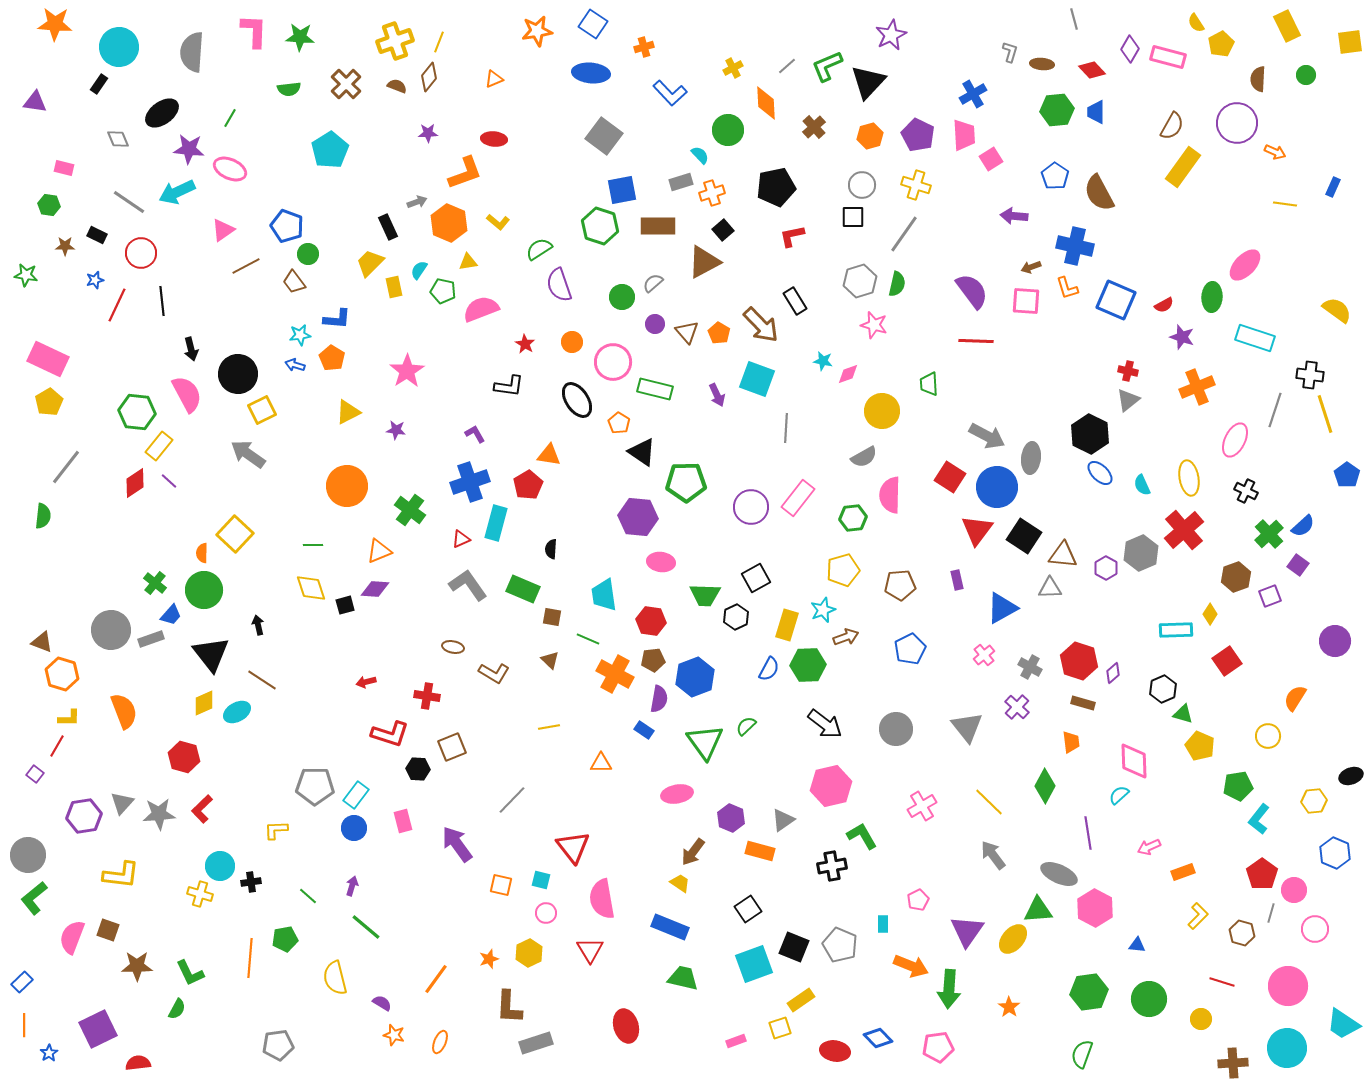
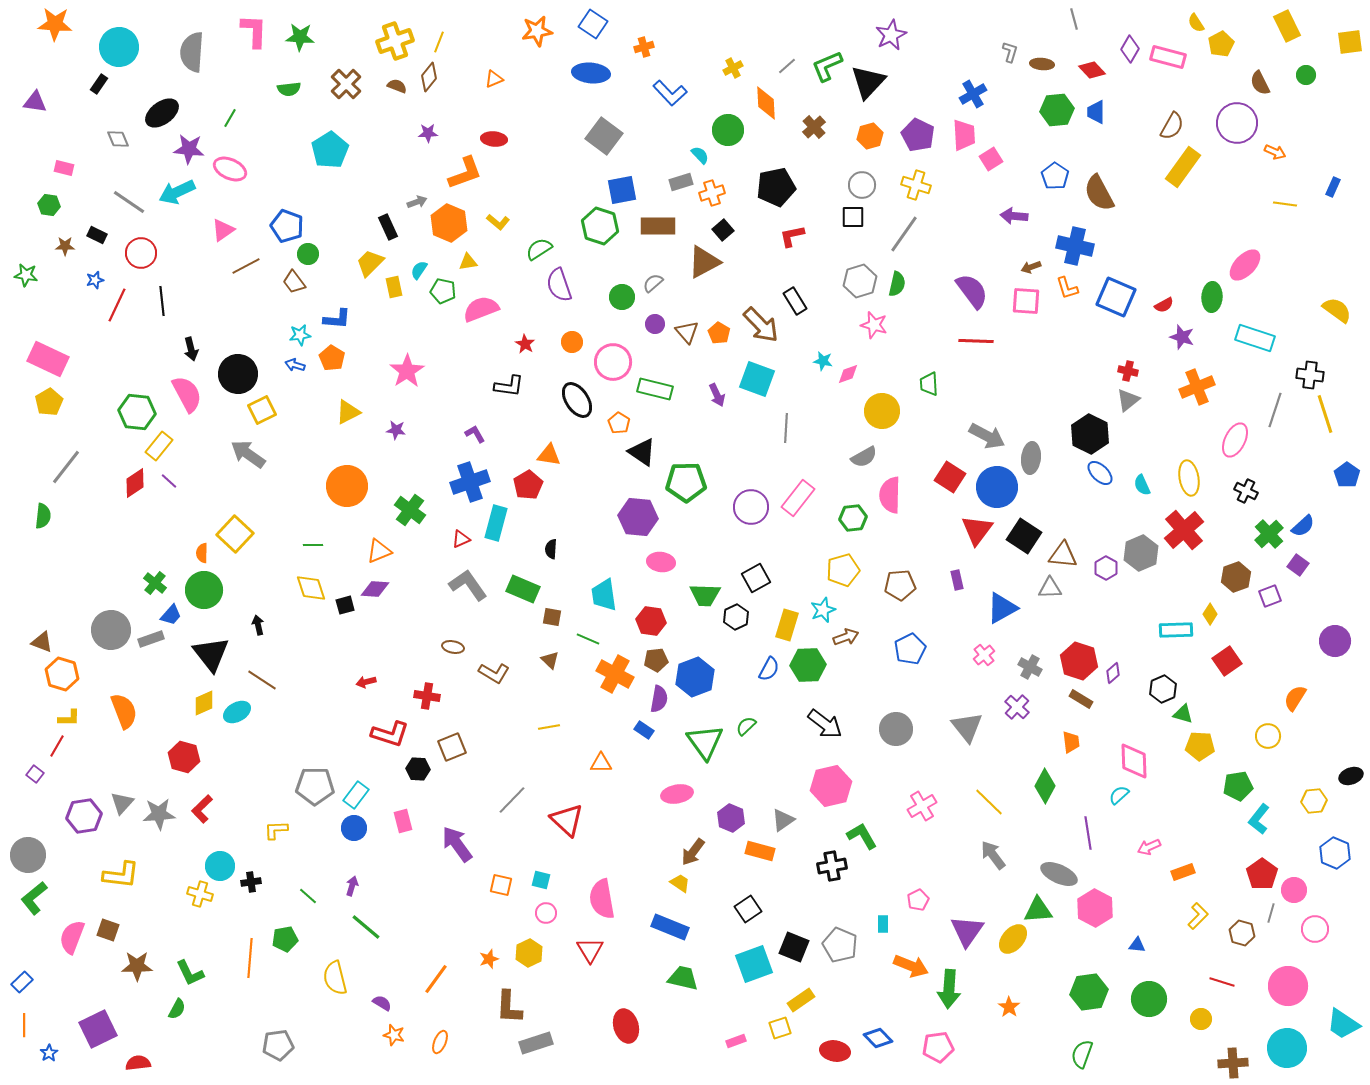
brown semicircle at (1258, 79): moved 2 px right, 4 px down; rotated 30 degrees counterclockwise
blue square at (1116, 300): moved 3 px up
brown pentagon at (653, 660): moved 3 px right
brown rectangle at (1083, 703): moved 2 px left, 4 px up; rotated 15 degrees clockwise
yellow pentagon at (1200, 746): rotated 20 degrees counterclockwise
red triangle at (573, 847): moved 6 px left, 27 px up; rotated 9 degrees counterclockwise
